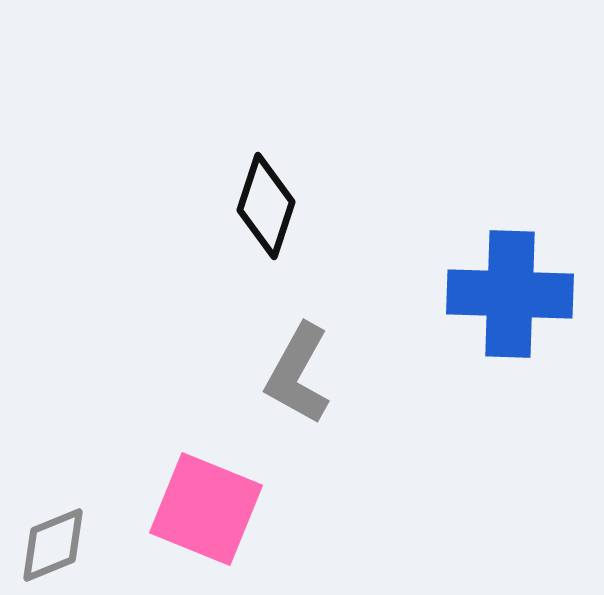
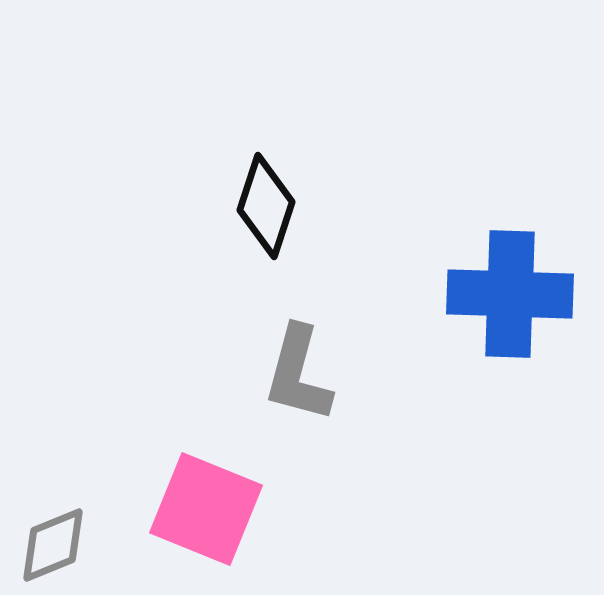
gray L-shape: rotated 14 degrees counterclockwise
